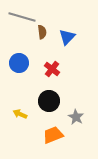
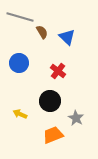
gray line: moved 2 px left
brown semicircle: rotated 24 degrees counterclockwise
blue triangle: rotated 30 degrees counterclockwise
red cross: moved 6 px right, 2 px down
black circle: moved 1 px right
gray star: moved 1 px down
